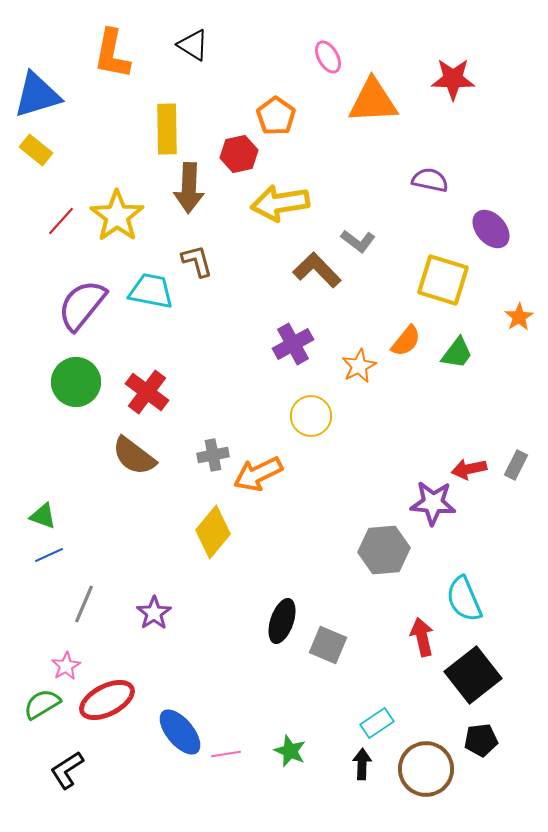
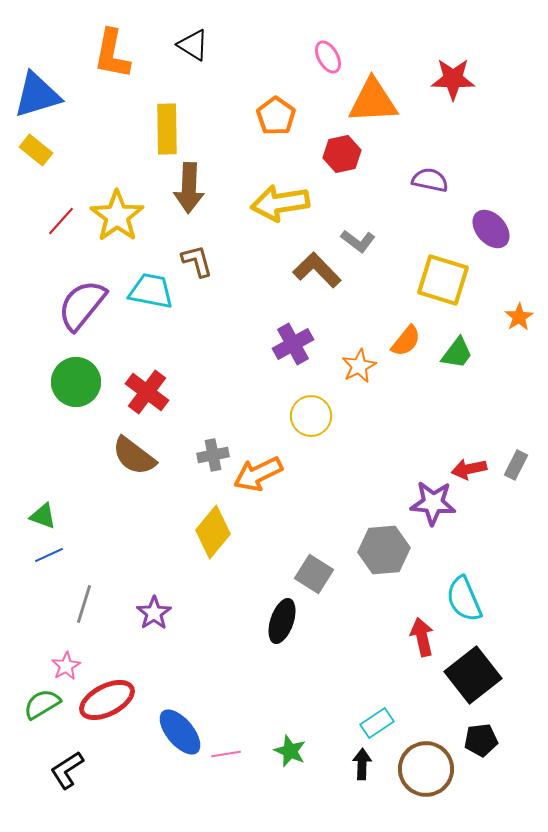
red hexagon at (239, 154): moved 103 px right
gray line at (84, 604): rotated 6 degrees counterclockwise
gray square at (328, 645): moved 14 px left, 71 px up; rotated 9 degrees clockwise
